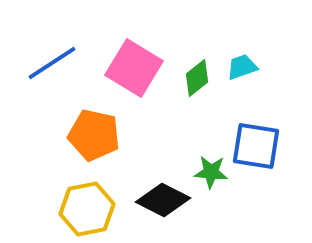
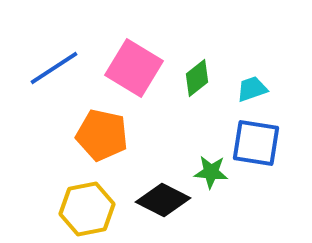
blue line: moved 2 px right, 5 px down
cyan trapezoid: moved 10 px right, 22 px down
orange pentagon: moved 8 px right
blue square: moved 3 px up
